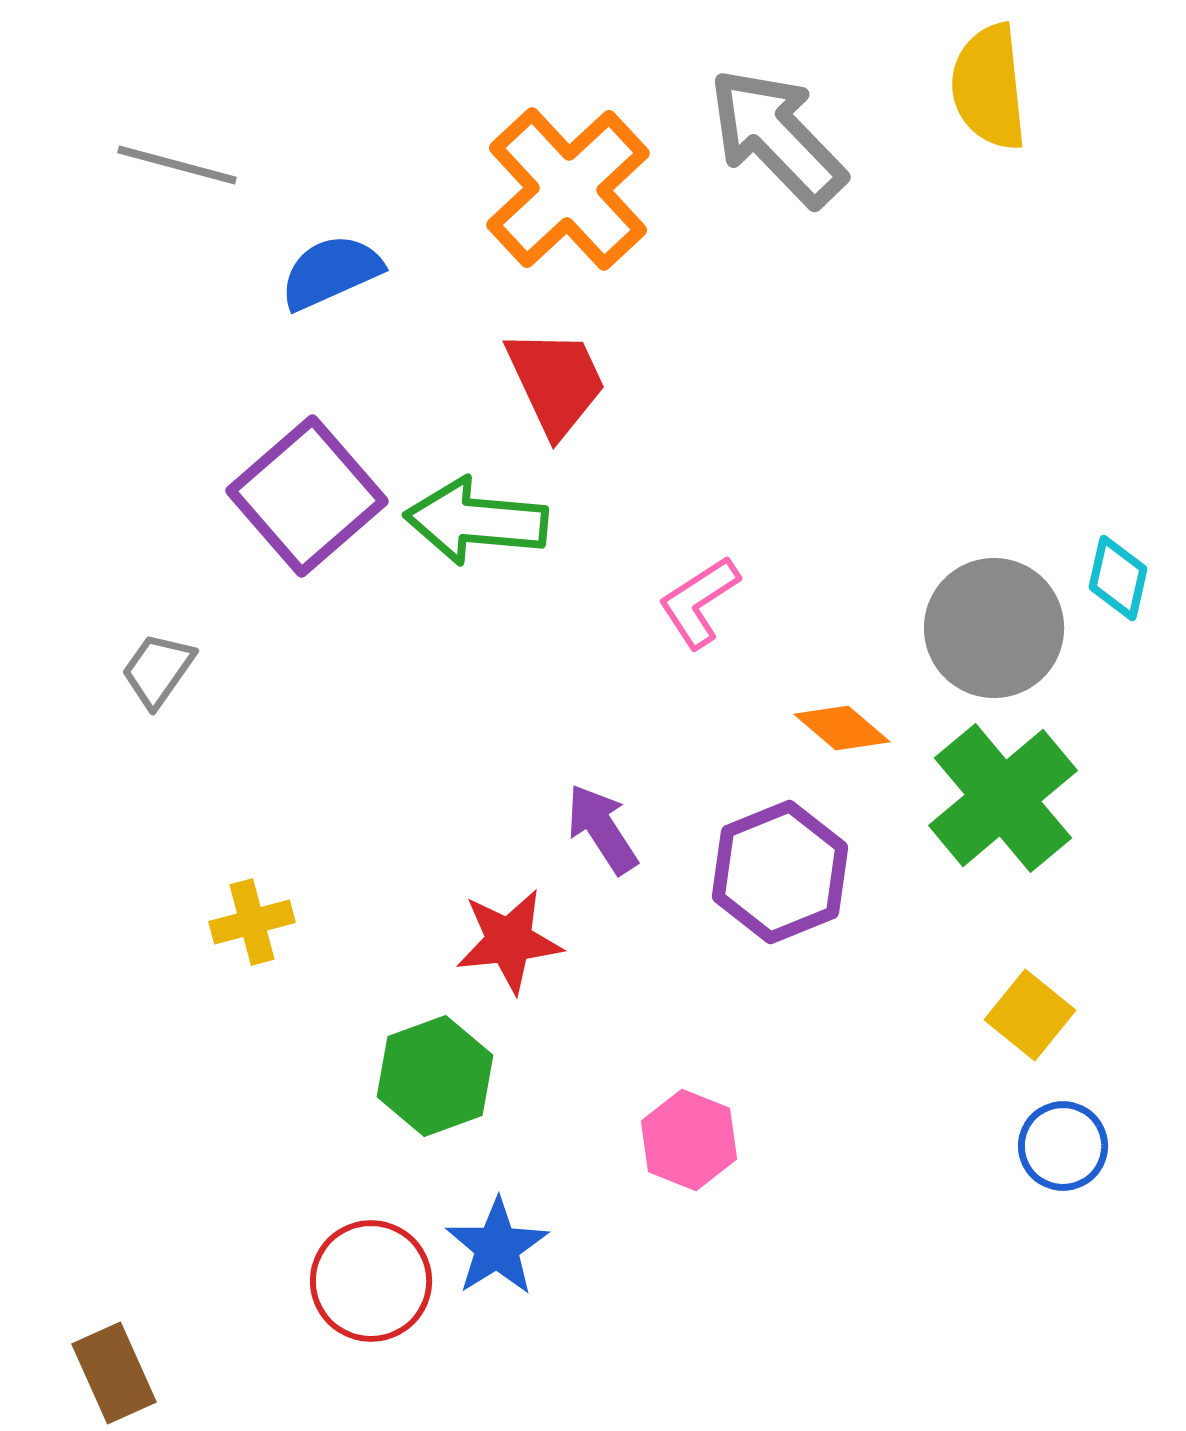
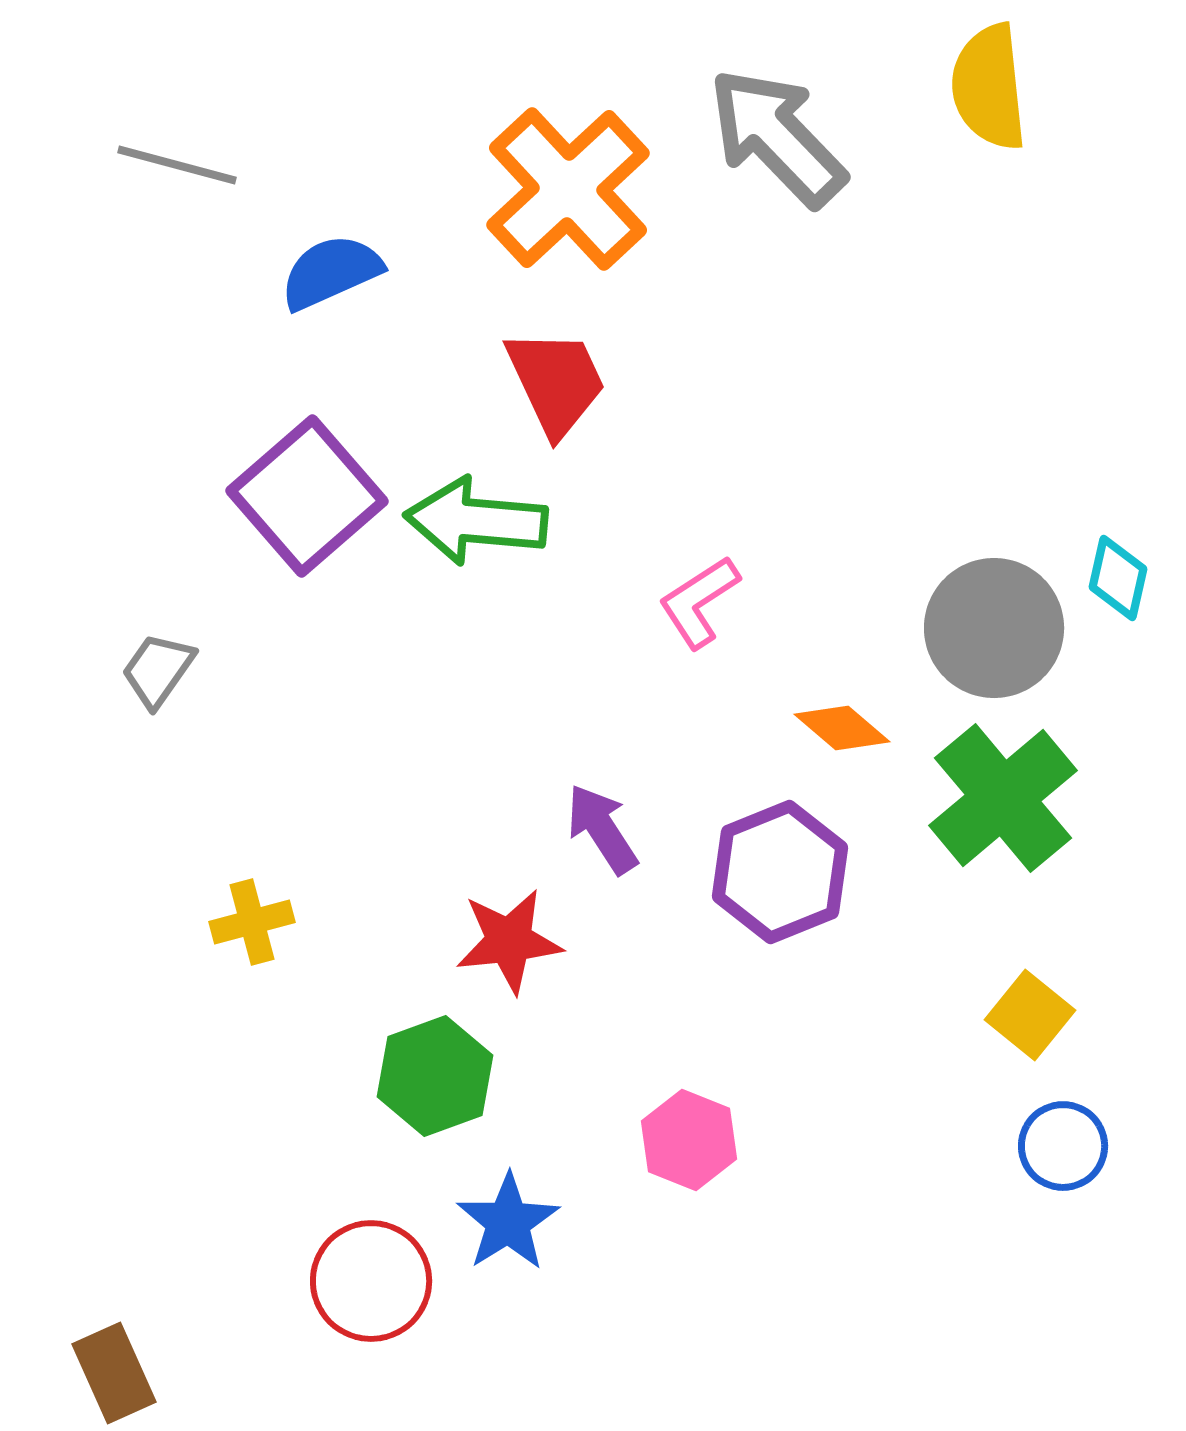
blue star: moved 11 px right, 25 px up
